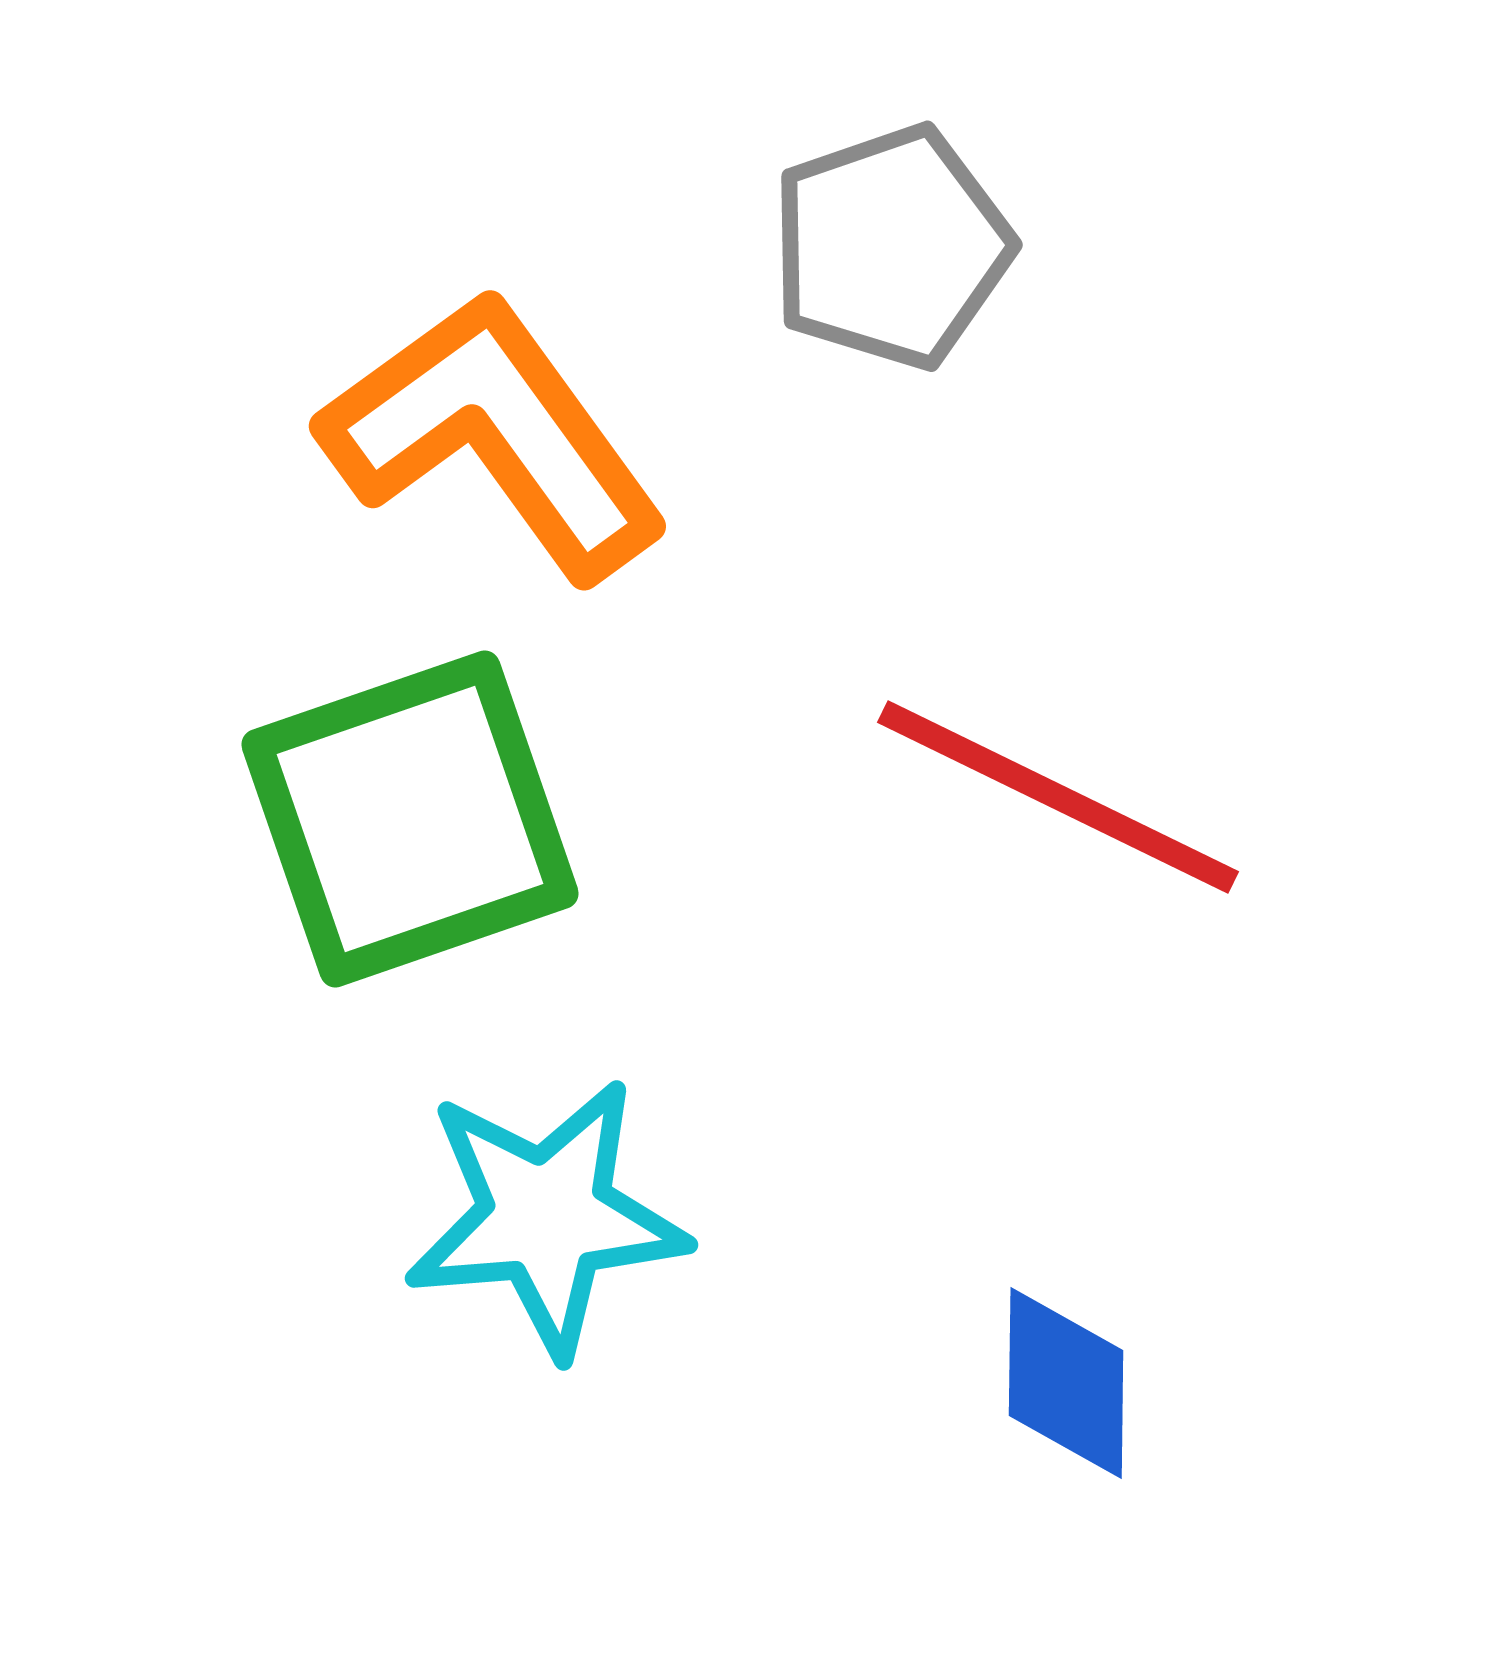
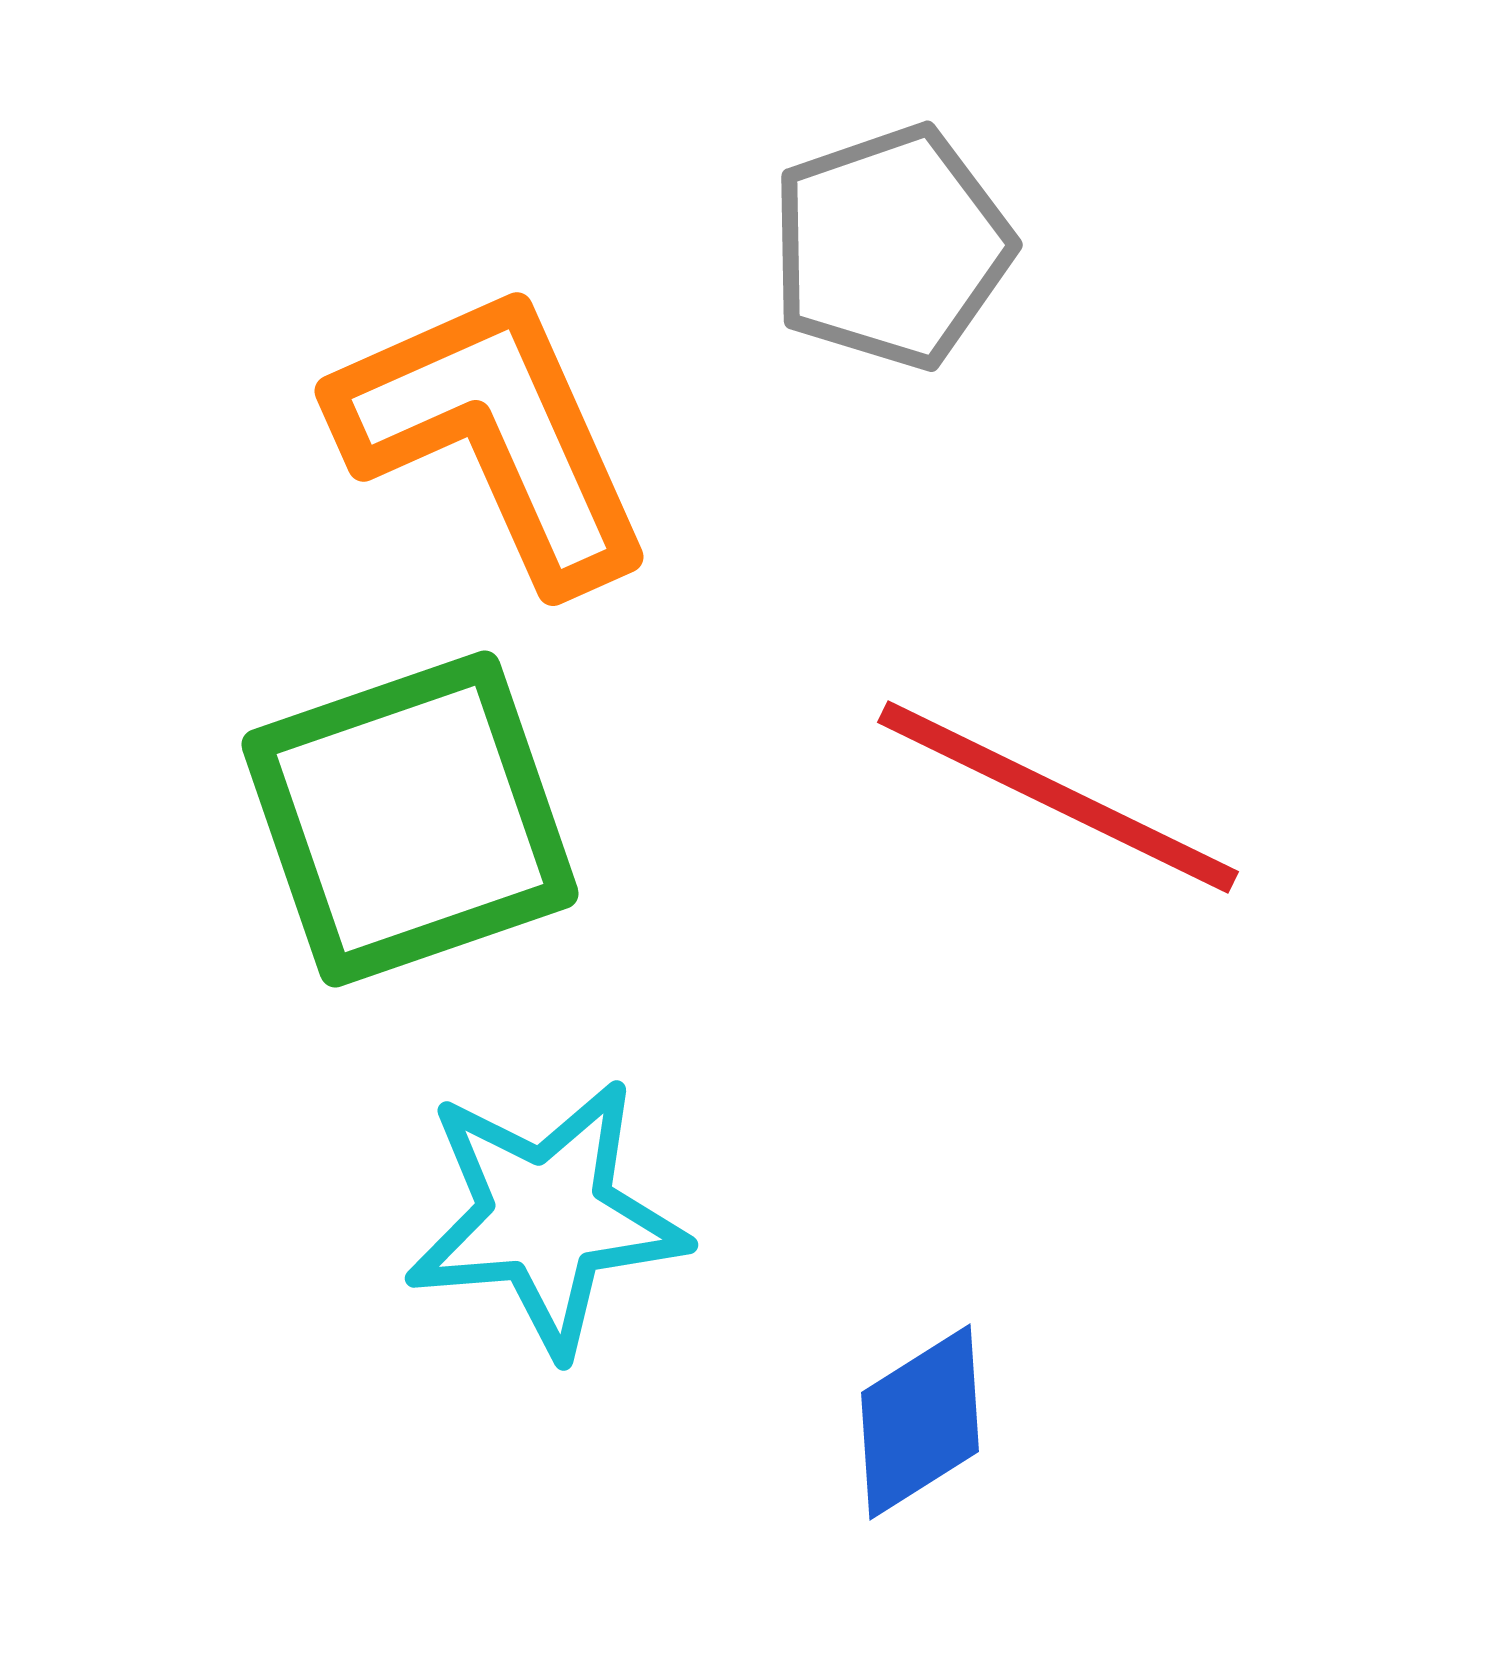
orange L-shape: rotated 12 degrees clockwise
blue diamond: moved 146 px left, 39 px down; rotated 57 degrees clockwise
